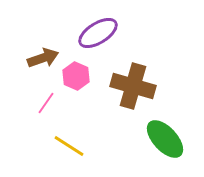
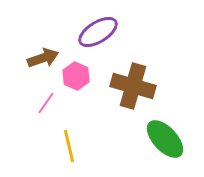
purple ellipse: moved 1 px up
yellow line: rotated 44 degrees clockwise
